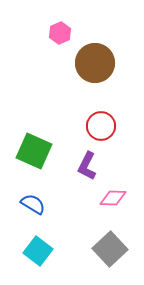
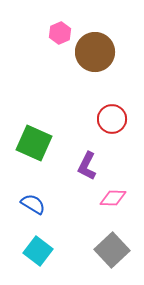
brown circle: moved 11 px up
red circle: moved 11 px right, 7 px up
green square: moved 8 px up
gray square: moved 2 px right, 1 px down
